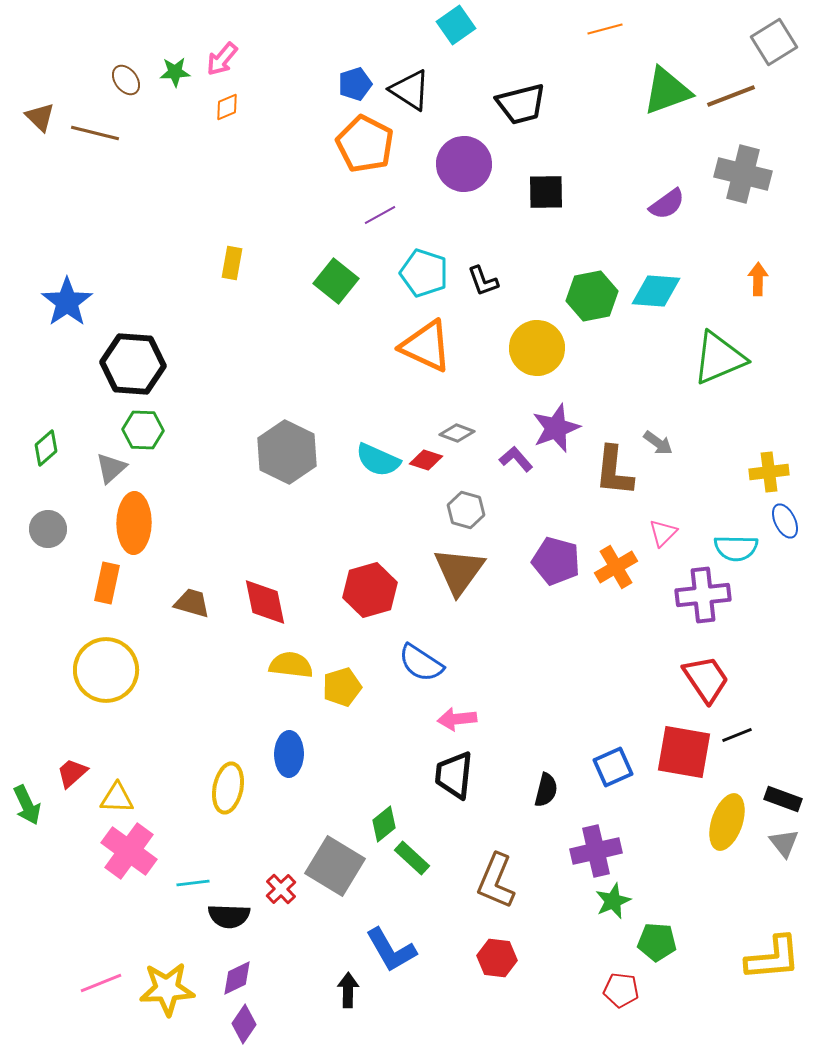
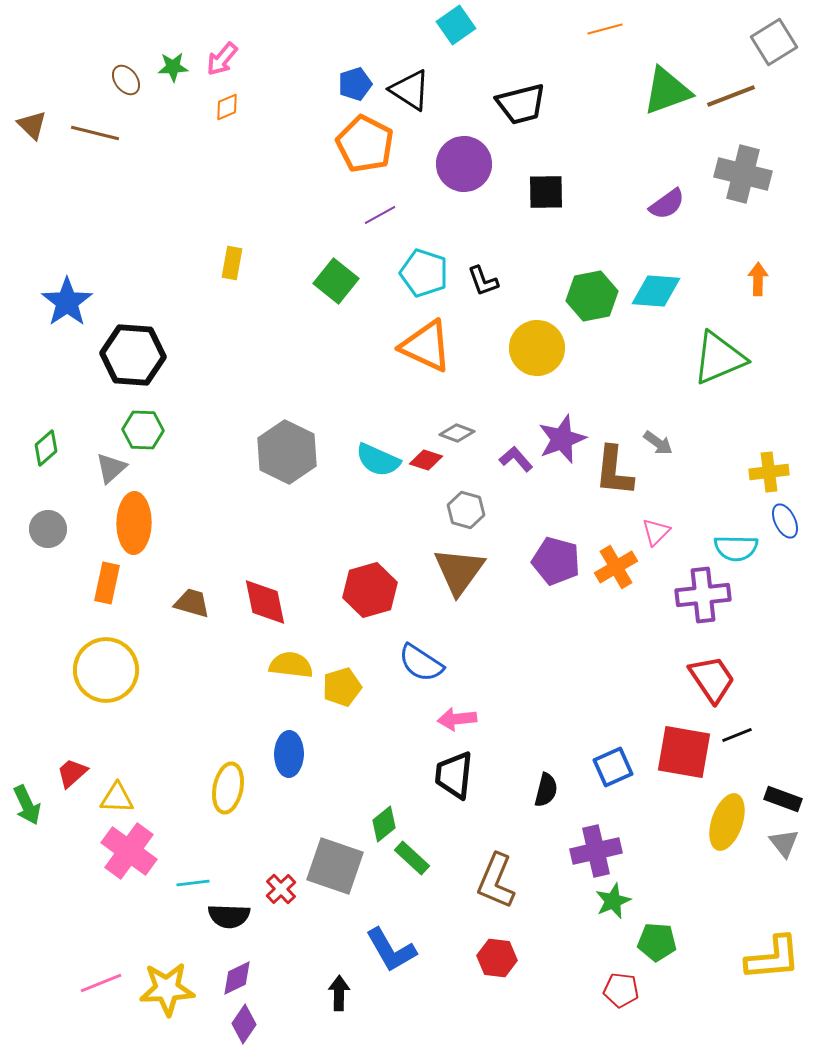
green star at (175, 72): moved 2 px left, 5 px up
brown triangle at (40, 117): moved 8 px left, 8 px down
black hexagon at (133, 364): moved 9 px up
purple star at (556, 428): moved 6 px right, 11 px down
pink triangle at (663, 533): moved 7 px left, 1 px up
red trapezoid at (706, 679): moved 6 px right
gray square at (335, 866): rotated 12 degrees counterclockwise
black arrow at (348, 990): moved 9 px left, 3 px down
